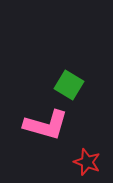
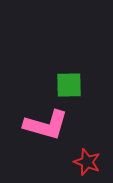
green square: rotated 32 degrees counterclockwise
